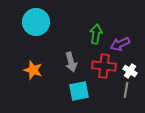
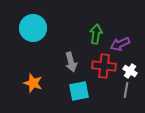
cyan circle: moved 3 px left, 6 px down
orange star: moved 13 px down
